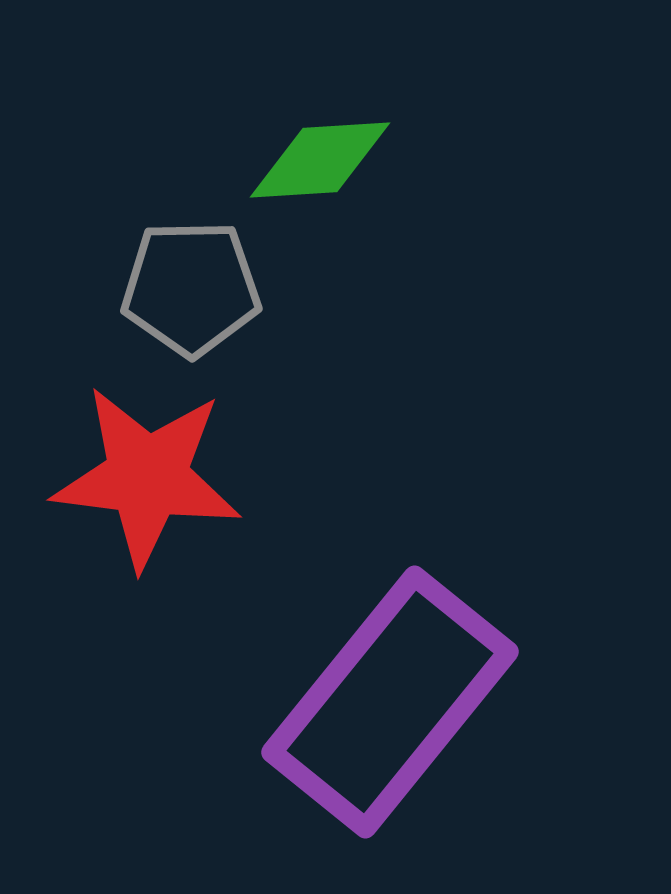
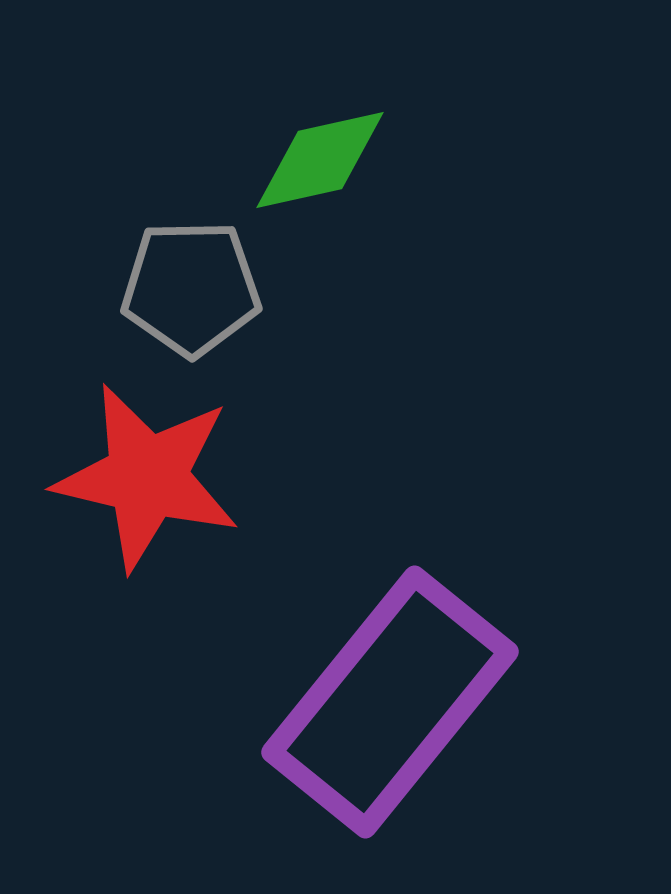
green diamond: rotated 9 degrees counterclockwise
red star: rotated 6 degrees clockwise
